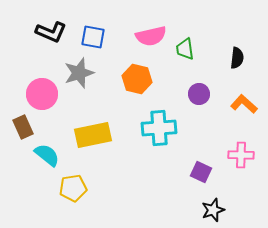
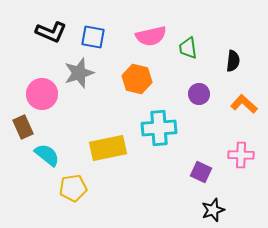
green trapezoid: moved 3 px right, 1 px up
black semicircle: moved 4 px left, 3 px down
yellow rectangle: moved 15 px right, 13 px down
